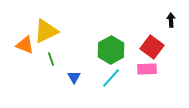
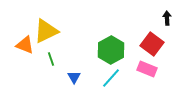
black arrow: moved 4 px left, 2 px up
red square: moved 3 px up
pink rectangle: rotated 24 degrees clockwise
